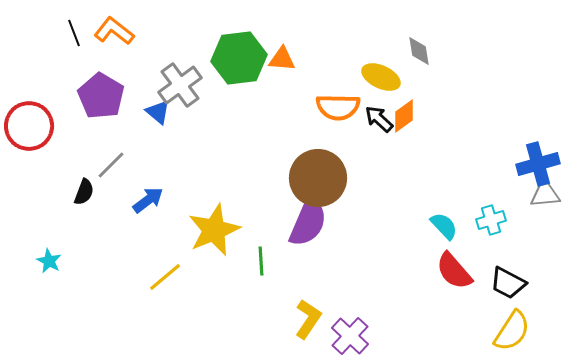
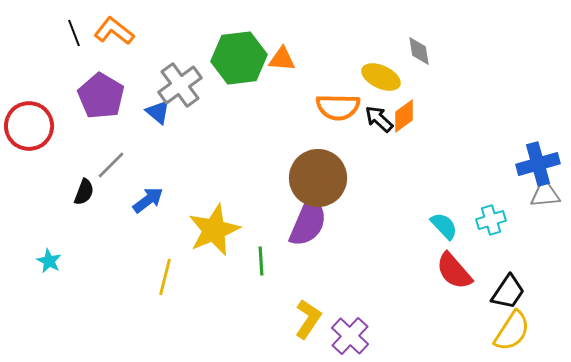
yellow line: rotated 36 degrees counterclockwise
black trapezoid: moved 9 px down; rotated 84 degrees counterclockwise
